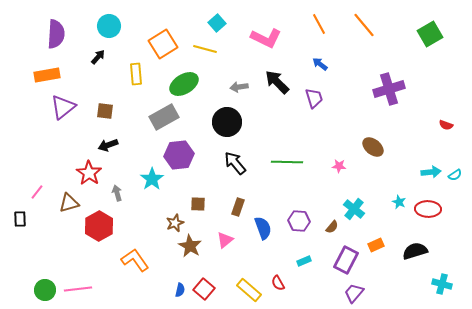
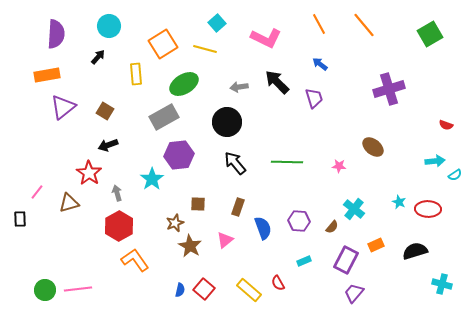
brown square at (105, 111): rotated 24 degrees clockwise
cyan arrow at (431, 172): moved 4 px right, 11 px up
red hexagon at (99, 226): moved 20 px right
